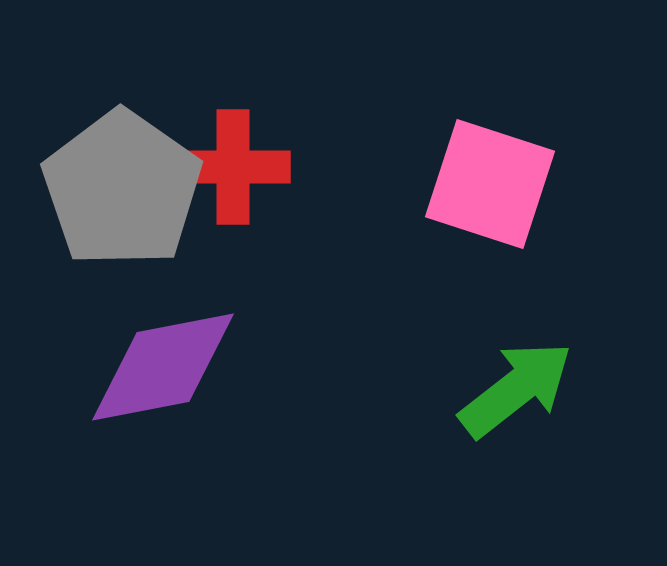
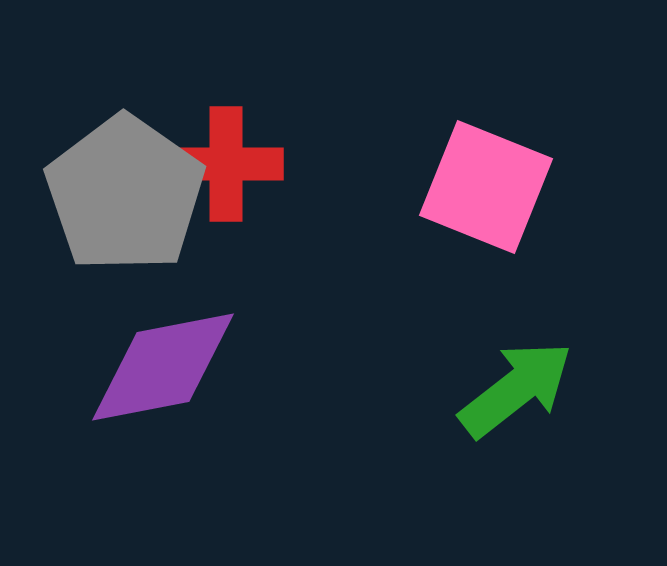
red cross: moved 7 px left, 3 px up
pink square: moved 4 px left, 3 px down; rotated 4 degrees clockwise
gray pentagon: moved 3 px right, 5 px down
